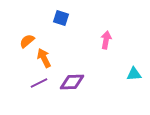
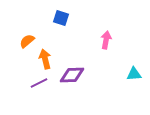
orange arrow: moved 1 px right, 1 px down; rotated 12 degrees clockwise
purple diamond: moved 7 px up
